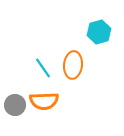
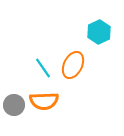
cyan hexagon: rotated 10 degrees counterclockwise
orange ellipse: rotated 20 degrees clockwise
gray circle: moved 1 px left
